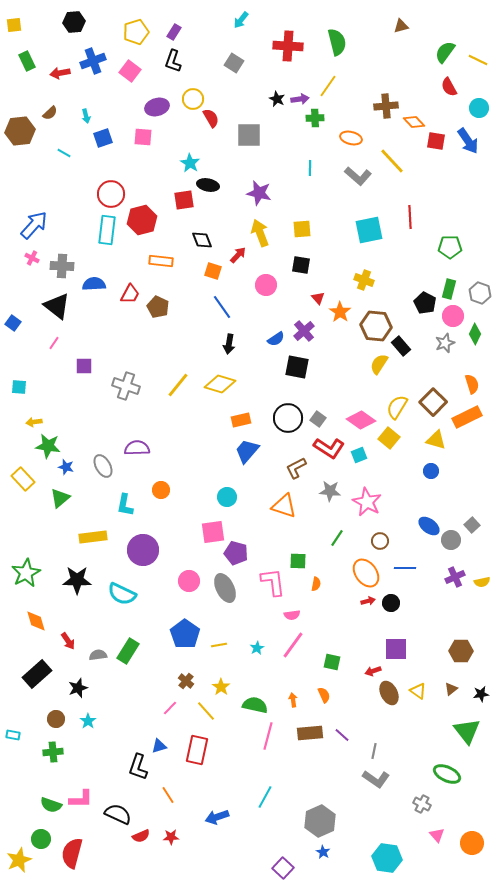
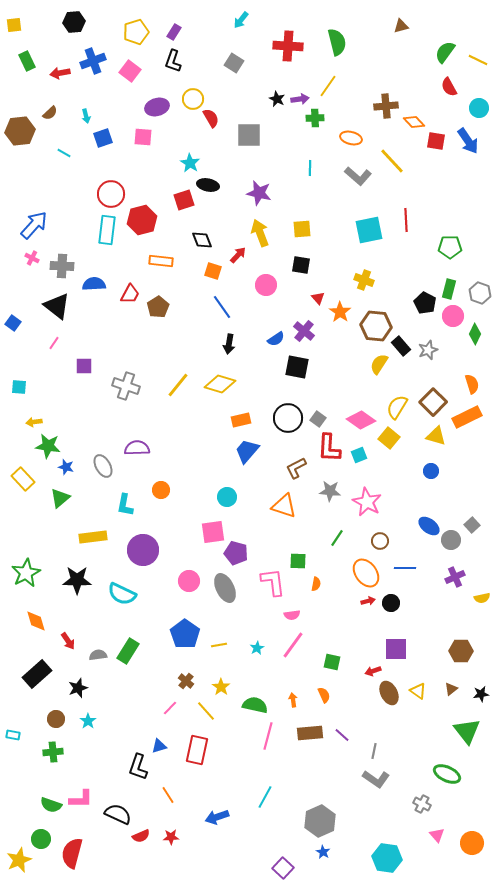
red square at (184, 200): rotated 10 degrees counterclockwise
red line at (410, 217): moved 4 px left, 3 px down
brown pentagon at (158, 307): rotated 15 degrees clockwise
purple cross at (304, 331): rotated 10 degrees counterclockwise
gray star at (445, 343): moved 17 px left, 7 px down
yellow triangle at (436, 440): moved 4 px up
red L-shape at (329, 448): rotated 60 degrees clockwise
yellow semicircle at (482, 582): moved 16 px down
